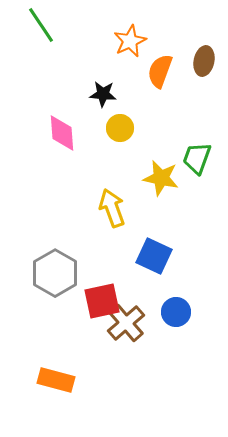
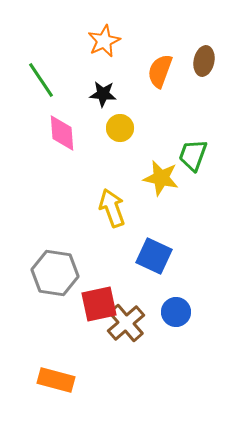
green line: moved 55 px down
orange star: moved 26 px left
green trapezoid: moved 4 px left, 3 px up
gray hexagon: rotated 21 degrees counterclockwise
red square: moved 3 px left, 3 px down
